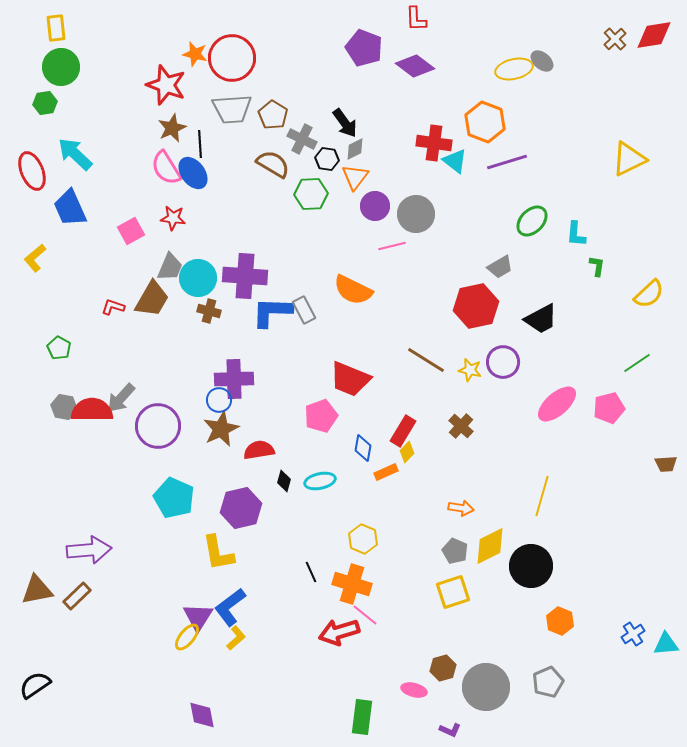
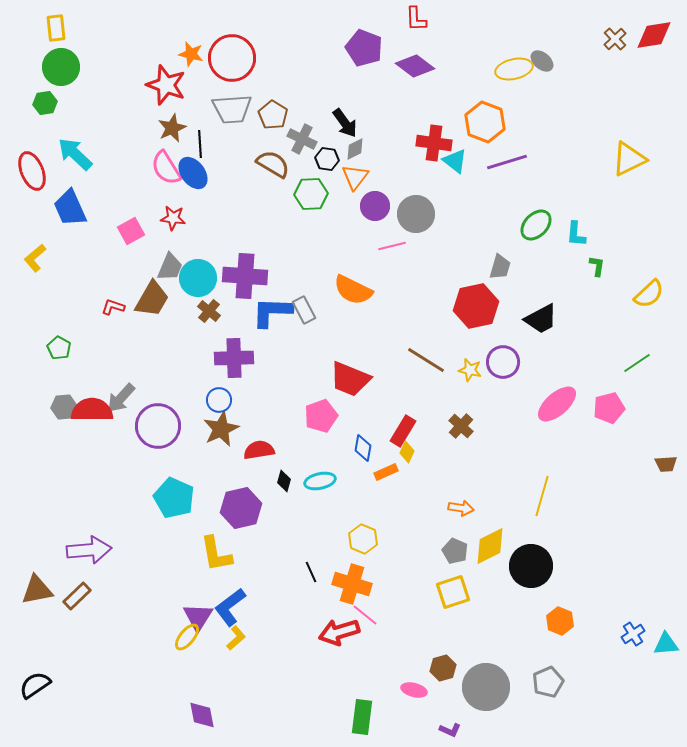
orange star at (195, 54): moved 4 px left
green ellipse at (532, 221): moved 4 px right, 4 px down
gray trapezoid at (500, 267): rotated 44 degrees counterclockwise
brown cross at (209, 311): rotated 25 degrees clockwise
purple cross at (234, 379): moved 21 px up
gray hexagon at (64, 407): rotated 15 degrees counterclockwise
yellow diamond at (407, 452): rotated 20 degrees counterclockwise
yellow L-shape at (218, 553): moved 2 px left, 1 px down
